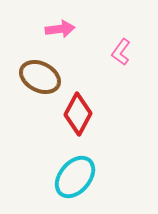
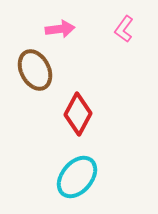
pink L-shape: moved 3 px right, 23 px up
brown ellipse: moved 5 px left, 7 px up; rotated 36 degrees clockwise
cyan ellipse: moved 2 px right
